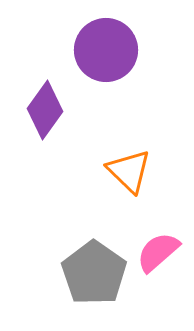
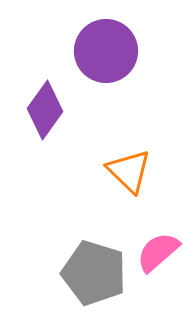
purple circle: moved 1 px down
gray pentagon: rotated 18 degrees counterclockwise
